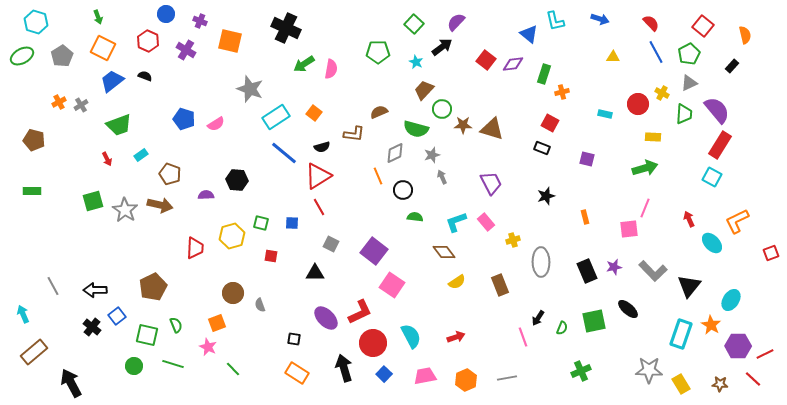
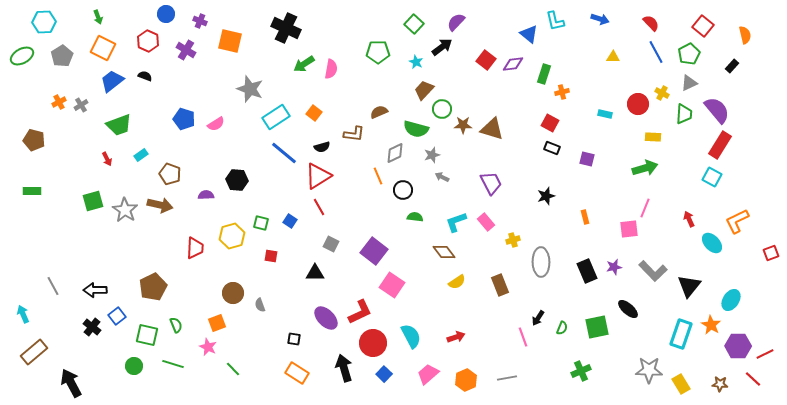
cyan hexagon at (36, 22): moved 8 px right; rotated 20 degrees counterclockwise
black rectangle at (542, 148): moved 10 px right
gray arrow at (442, 177): rotated 40 degrees counterclockwise
blue square at (292, 223): moved 2 px left, 2 px up; rotated 32 degrees clockwise
green square at (594, 321): moved 3 px right, 6 px down
pink trapezoid at (425, 376): moved 3 px right, 2 px up; rotated 30 degrees counterclockwise
